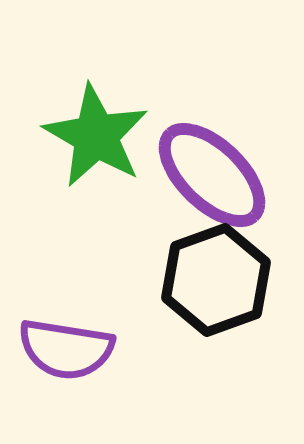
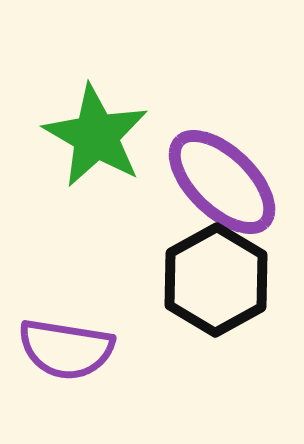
purple ellipse: moved 10 px right, 7 px down
black hexagon: rotated 9 degrees counterclockwise
